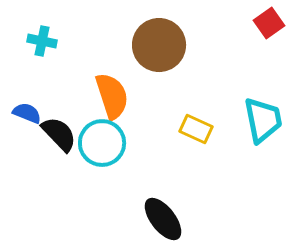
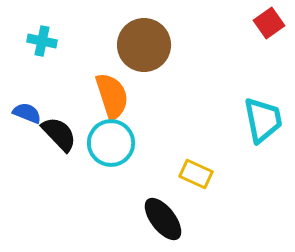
brown circle: moved 15 px left
yellow rectangle: moved 45 px down
cyan circle: moved 9 px right
